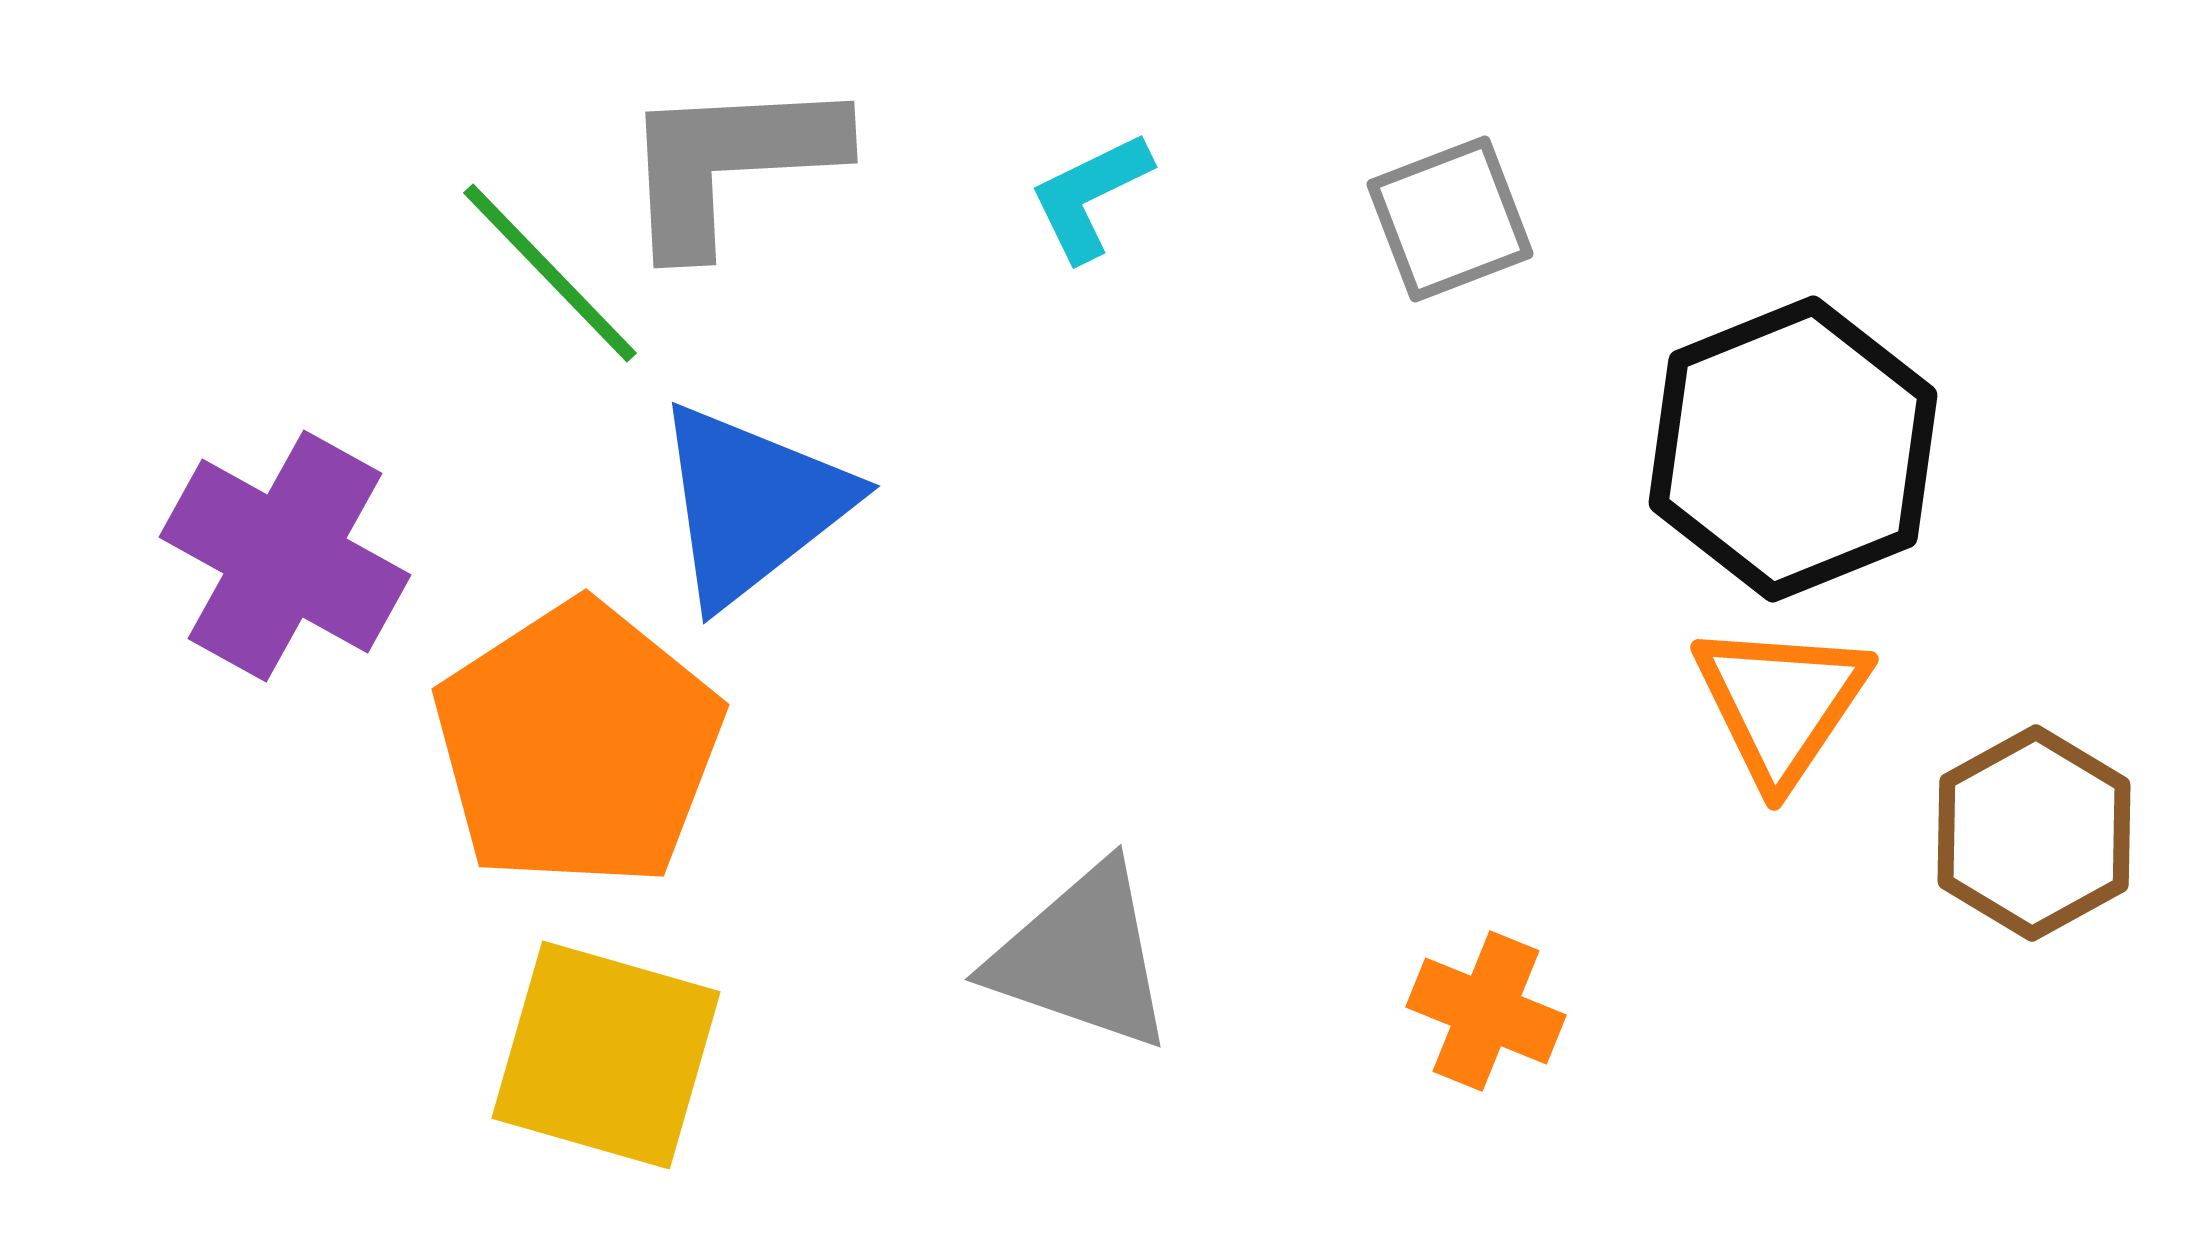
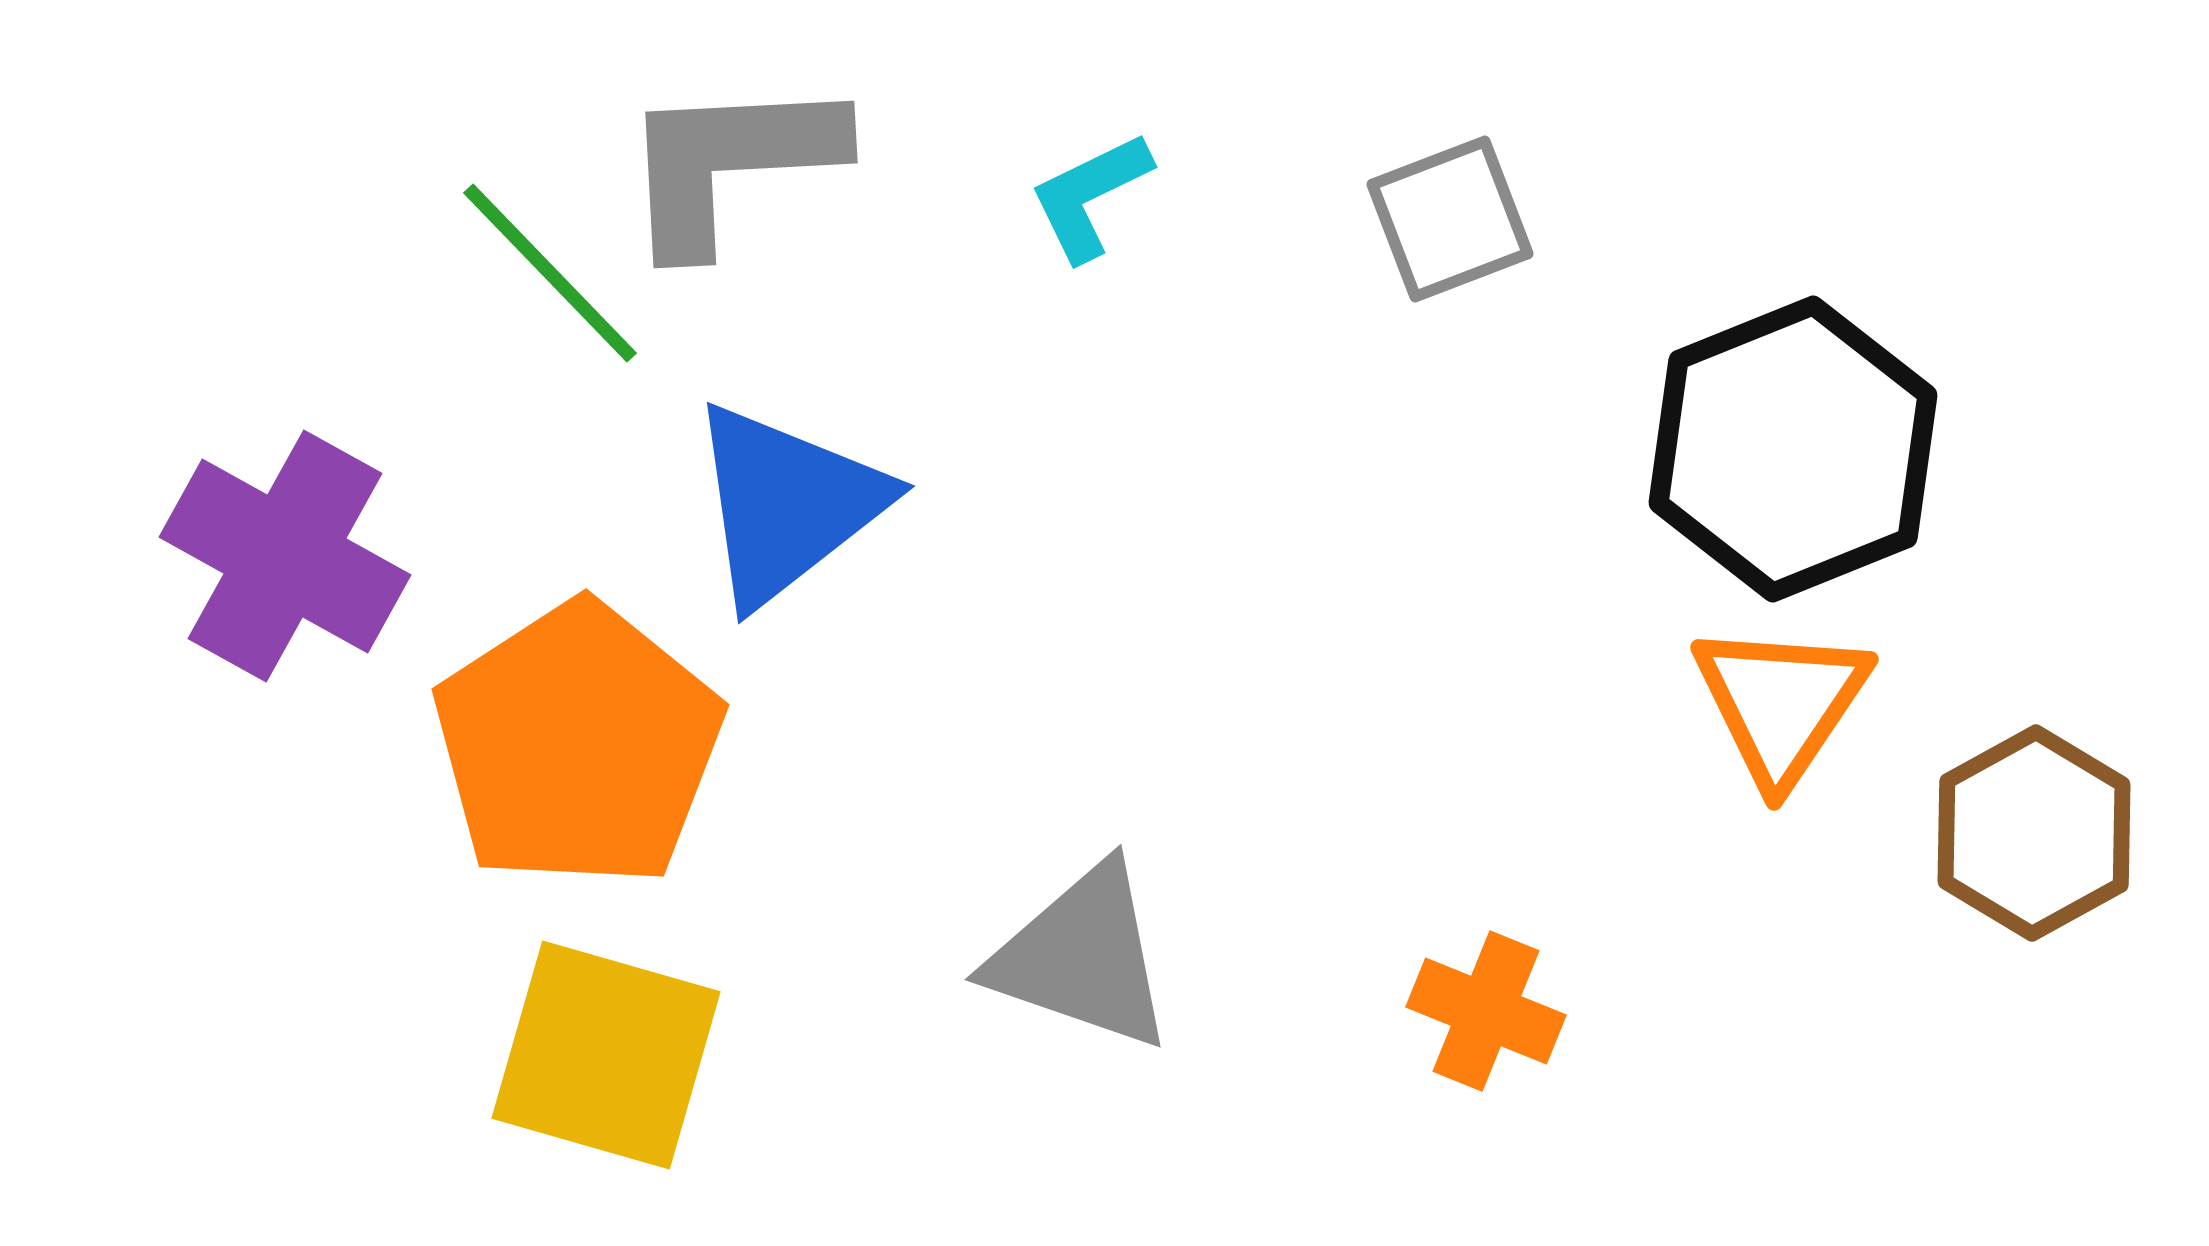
blue triangle: moved 35 px right
